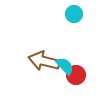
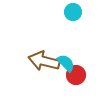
cyan circle: moved 1 px left, 2 px up
cyan semicircle: moved 1 px right, 3 px up
